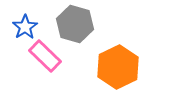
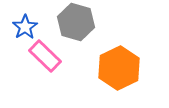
gray hexagon: moved 1 px right, 2 px up
orange hexagon: moved 1 px right, 1 px down
